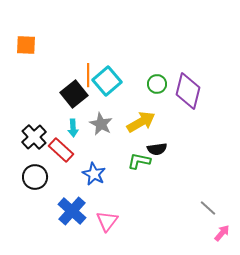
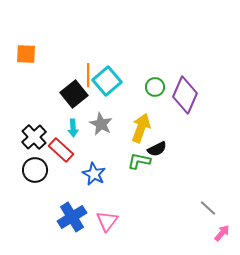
orange square: moved 9 px down
green circle: moved 2 px left, 3 px down
purple diamond: moved 3 px left, 4 px down; rotated 9 degrees clockwise
yellow arrow: moved 6 px down; rotated 40 degrees counterclockwise
black semicircle: rotated 18 degrees counterclockwise
black circle: moved 7 px up
blue cross: moved 6 px down; rotated 16 degrees clockwise
